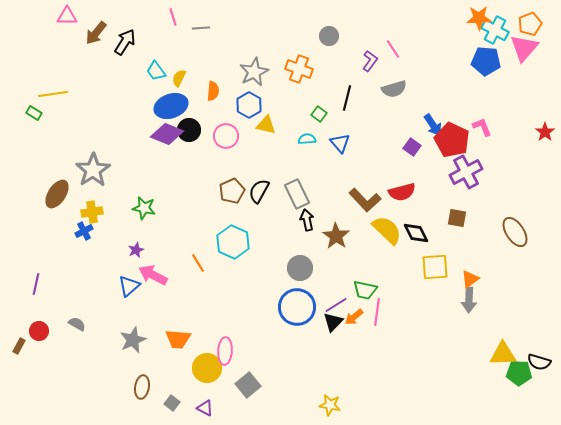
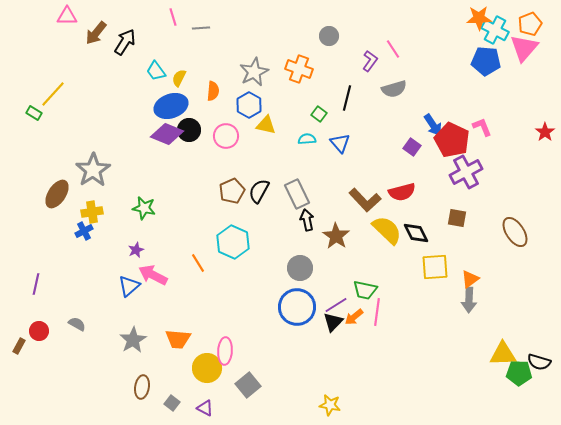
yellow line at (53, 94): rotated 40 degrees counterclockwise
gray star at (133, 340): rotated 8 degrees counterclockwise
